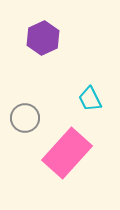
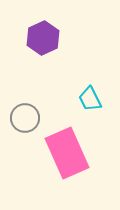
pink rectangle: rotated 66 degrees counterclockwise
